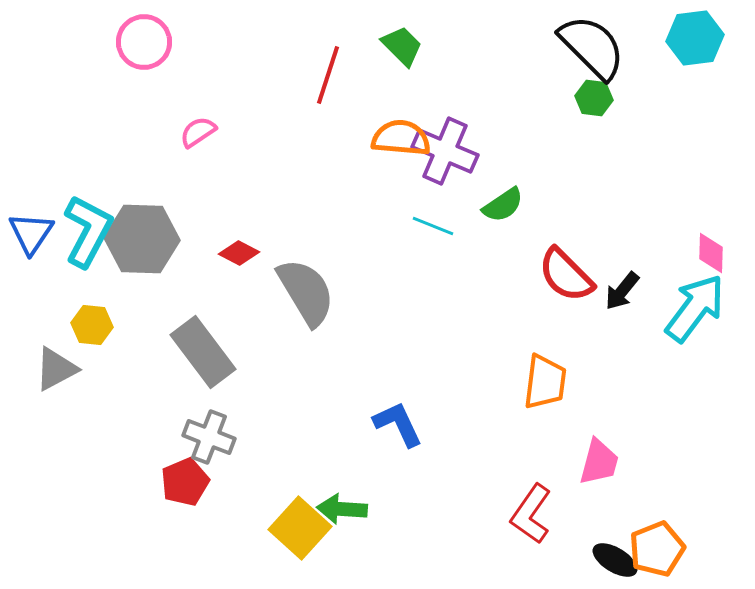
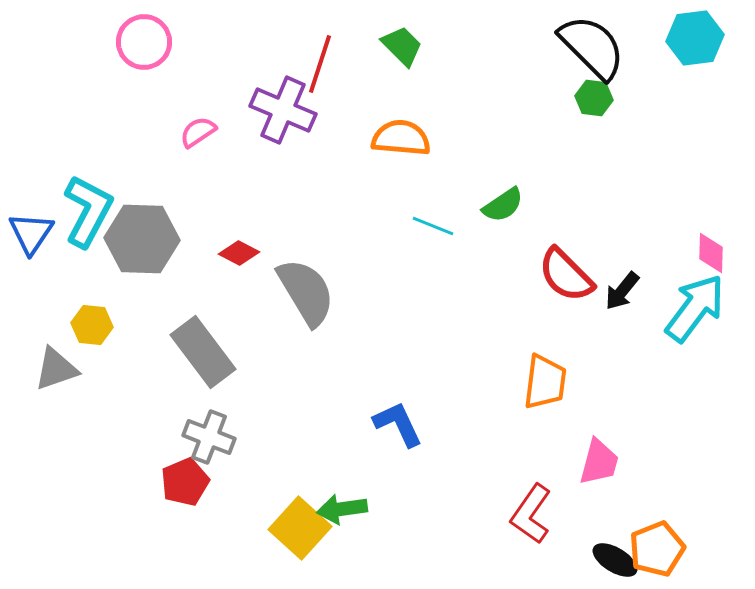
red line: moved 8 px left, 11 px up
purple cross: moved 162 px left, 41 px up
cyan L-shape: moved 20 px up
gray triangle: rotated 9 degrees clockwise
green arrow: rotated 12 degrees counterclockwise
